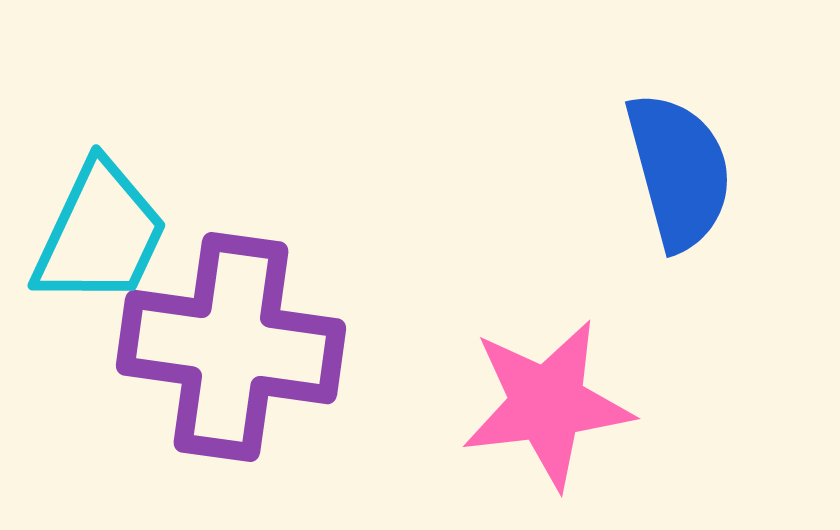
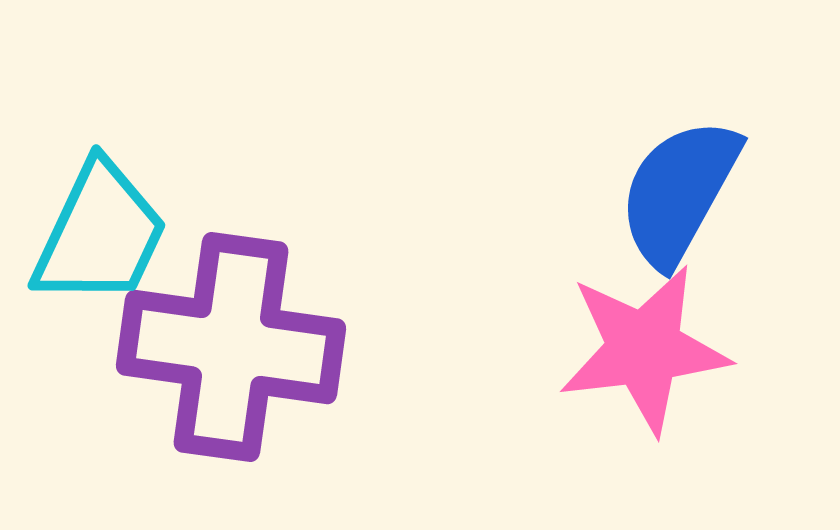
blue semicircle: moved 21 px down; rotated 136 degrees counterclockwise
pink star: moved 97 px right, 55 px up
